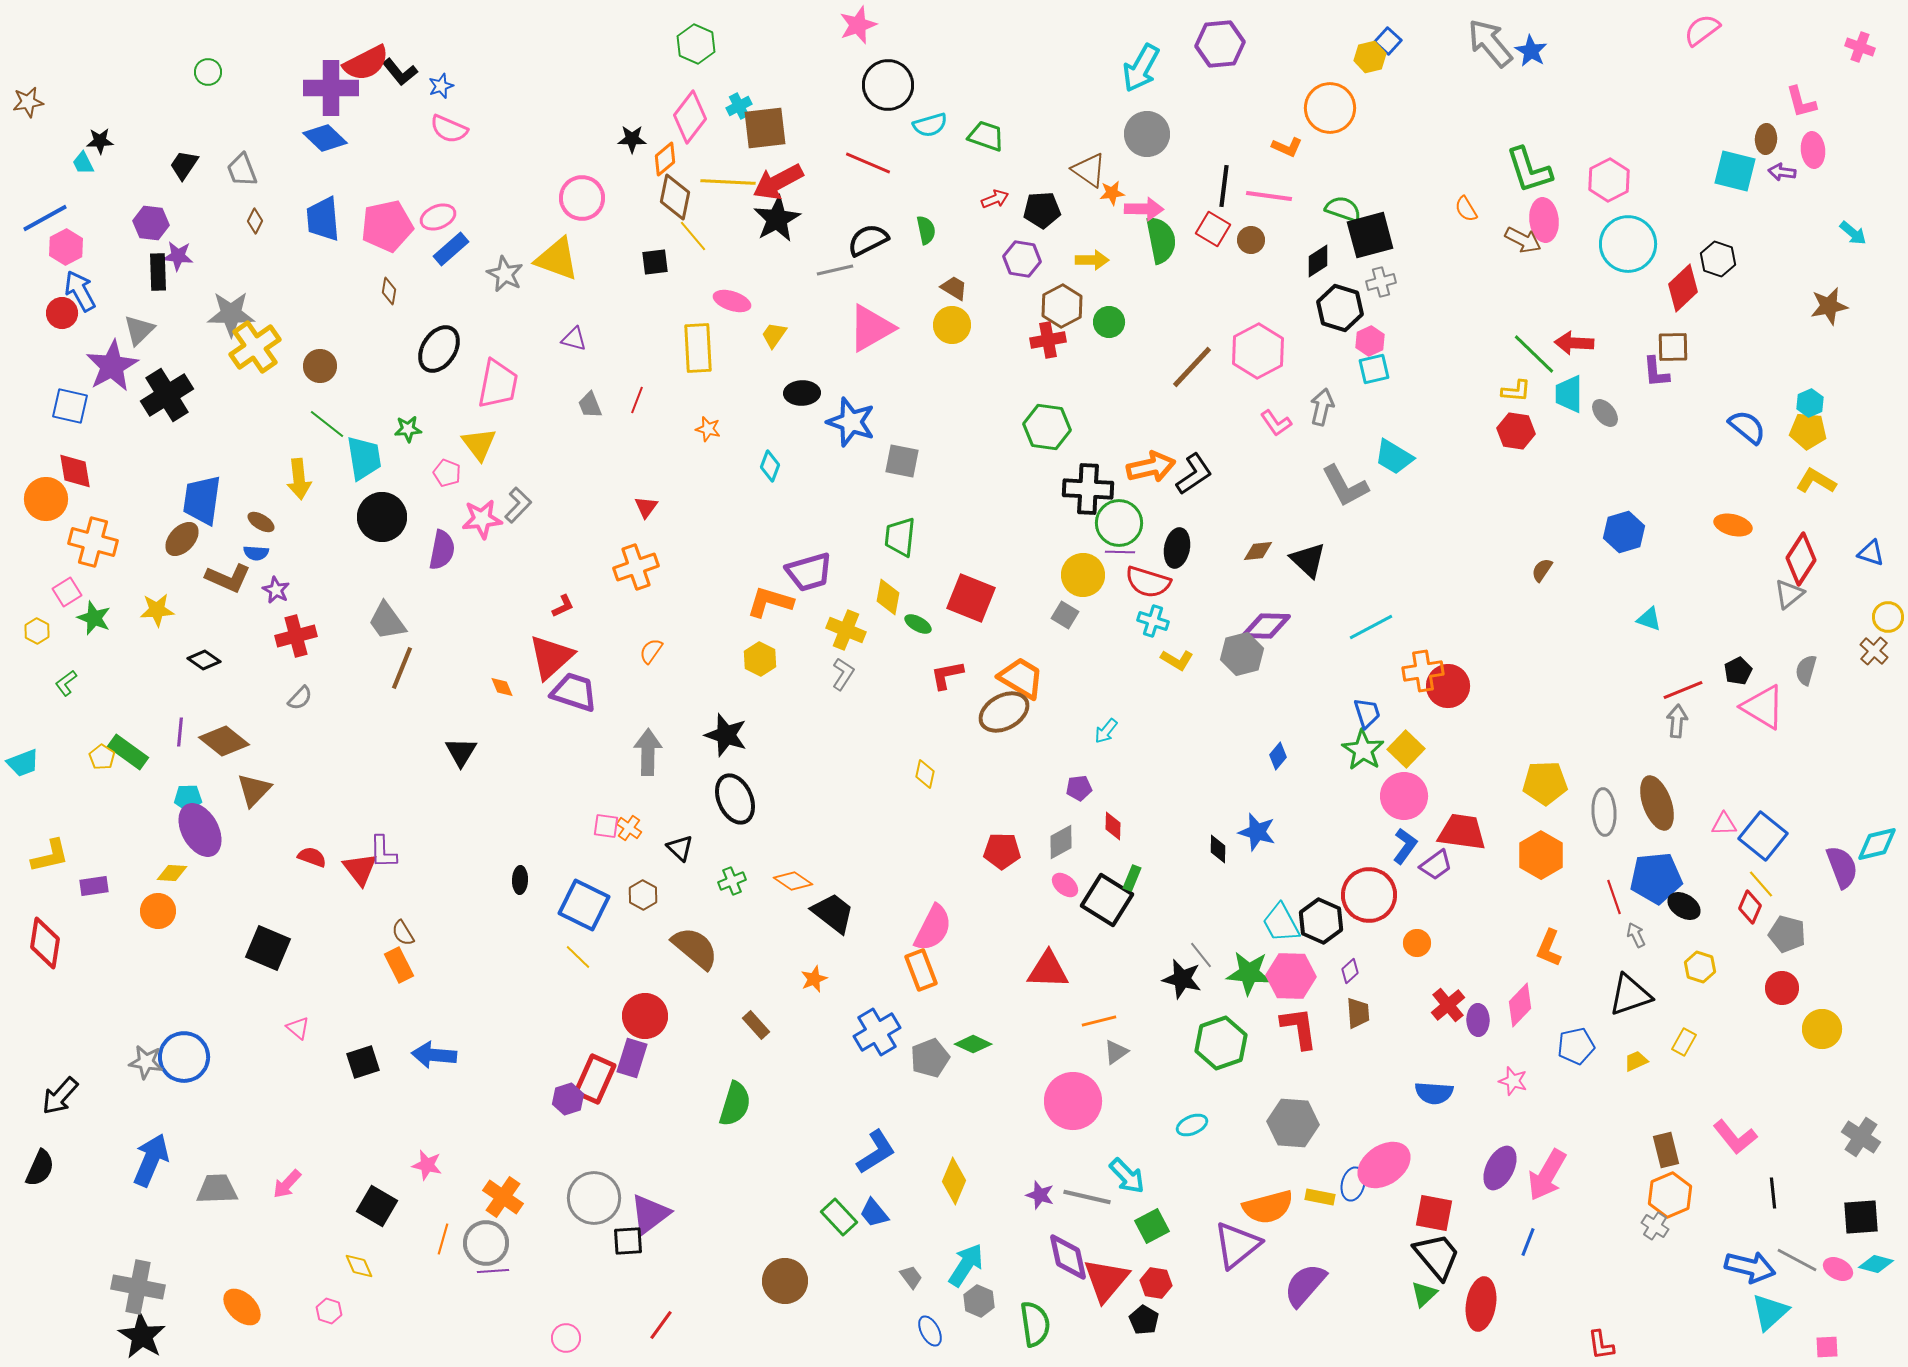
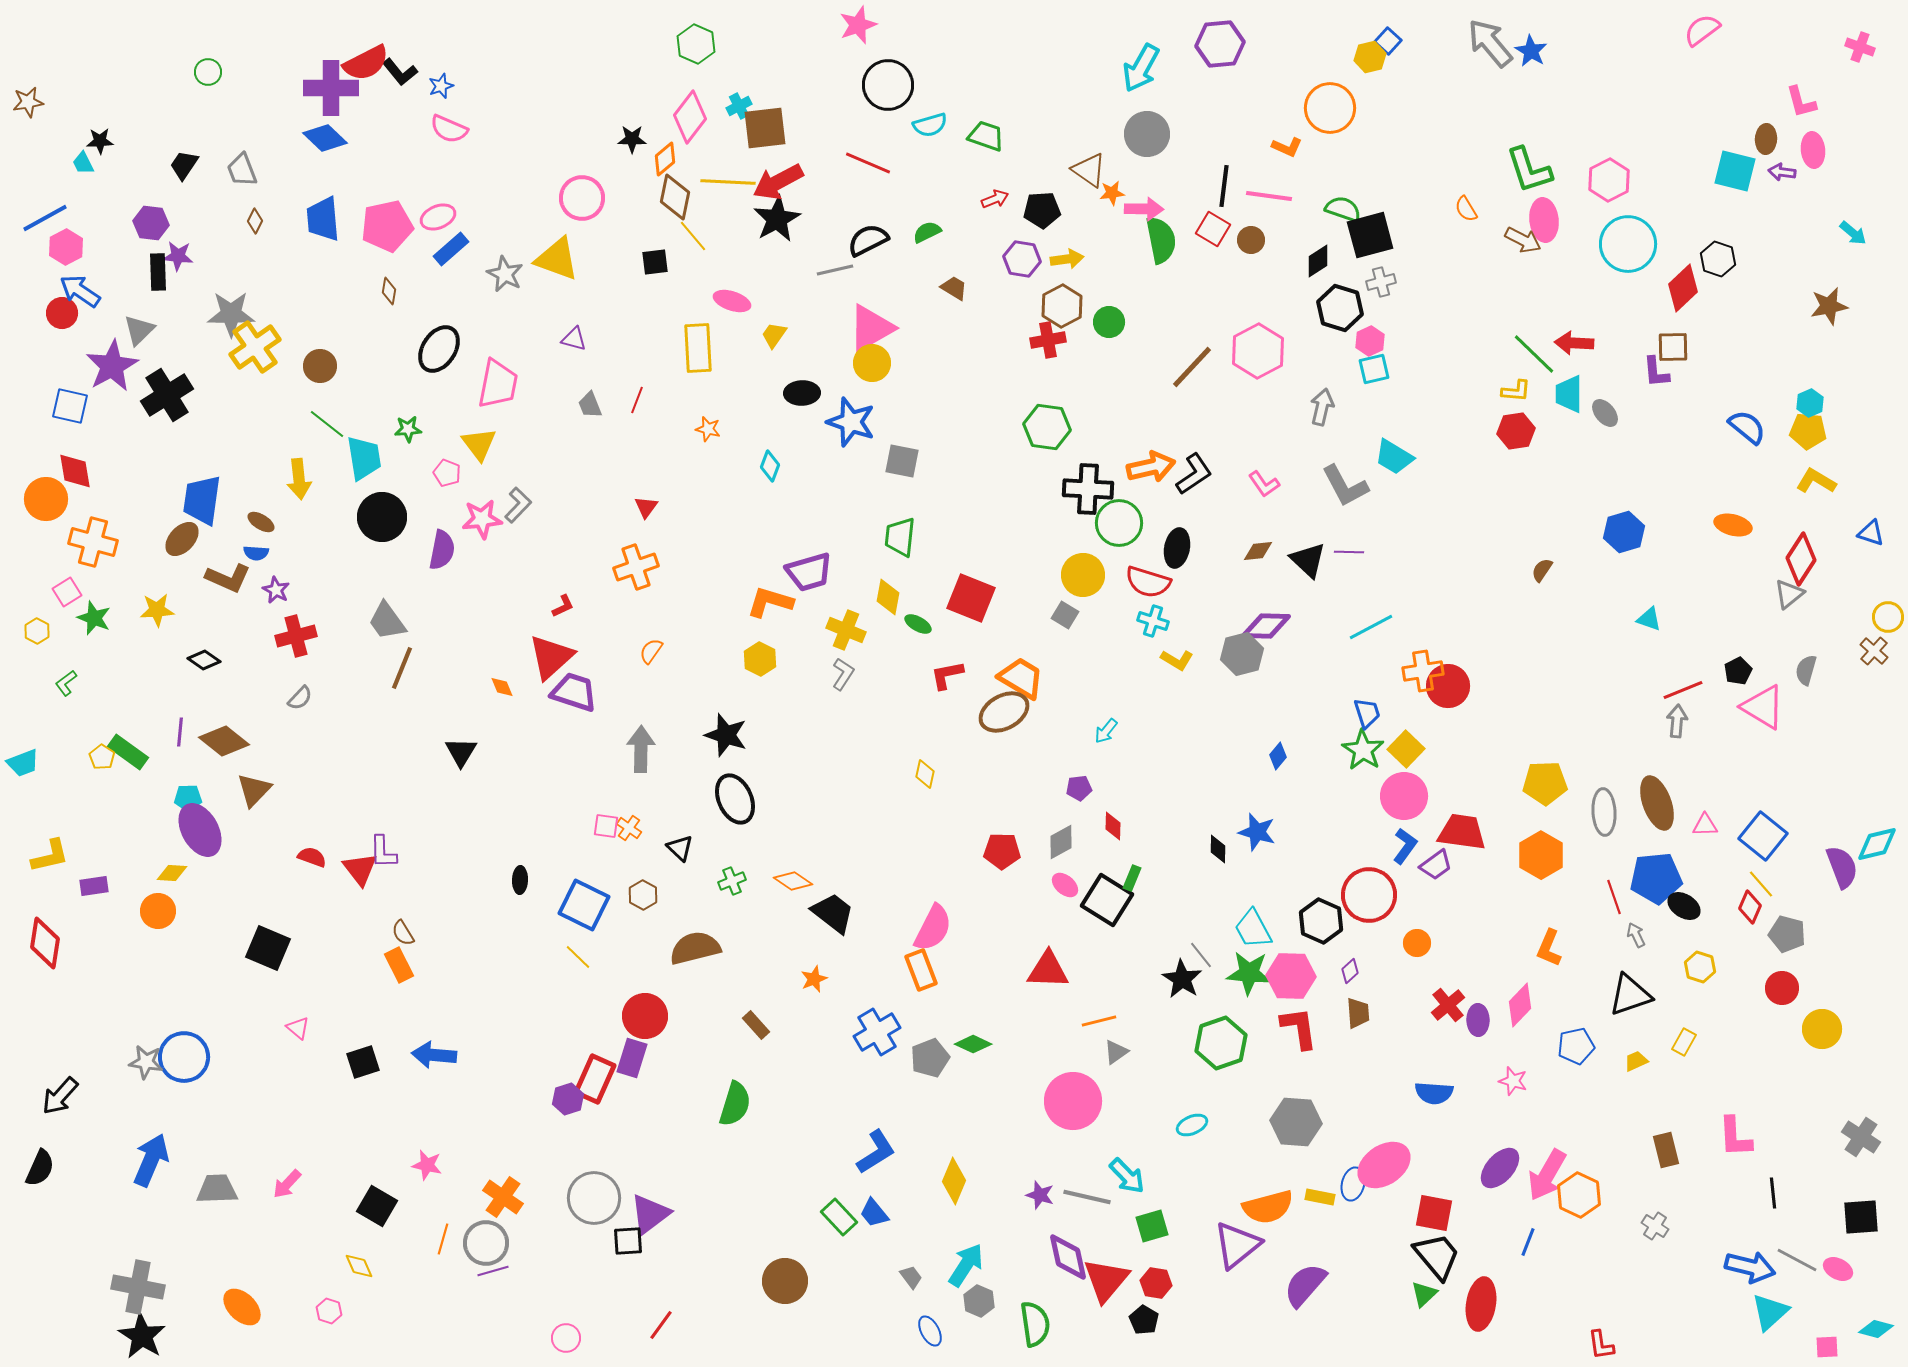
green semicircle at (926, 230): moved 1 px right, 2 px down; rotated 104 degrees counterclockwise
yellow arrow at (1092, 260): moved 25 px left, 1 px up; rotated 8 degrees counterclockwise
blue arrow at (80, 291): rotated 27 degrees counterclockwise
yellow circle at (952, 325): moved 80 px left, 38 px down
pink L-shape at (1276, 423): moved 12 px left, 61 px down
red hexagon at (1516, 431): rotated 18 degrees counterclockwise
purple line at (1120, 552): moved 229 px right
blue triangle at (1871, 553): moved 20 px up
gray arrow at (648, 752): moved 7 px left, 3 px up
pink triangle at (1724, 824): moved 19 px left, 1 px down
cyan trapezoid at (1281, 923): moved 28 px left, 6 px down
brown semicircle at (695, 948): rotated 54 degrees counterclockwise
black star at (1182, 979): rotated 18 degrees clockwise
gray hexagon at (1293, 1123): moved 3 px right, 1 px up
pink L-shape at (1735, 1137): rotated 36 degrees clockwise
purple ellipse at (1500, 1168): rotated 15 degrees clockwise
orange hexagon at (1670, 1195): moved 91 px left; rotated 12 degrees counterclockwise
green square at (1152, 1226): rotated 12 degrees clockwise
cyan diamond at (1876, 1264): moved 65 px down
purple line at (493, 1271): rotated 12 degrees counterclockwise
